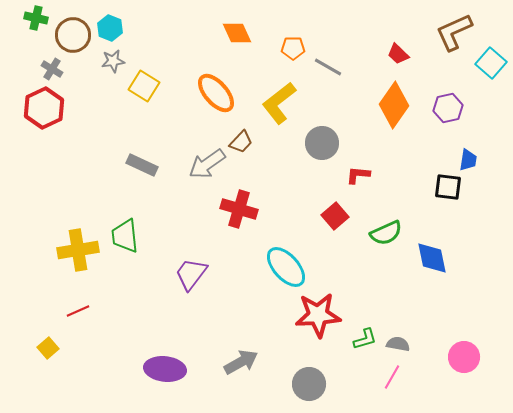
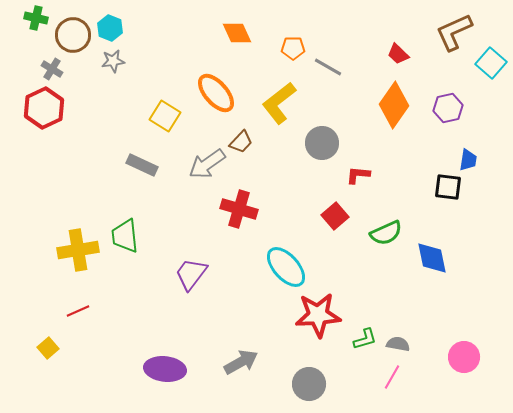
yellow square at (144, 86): moved 21 px right, 30 px down
